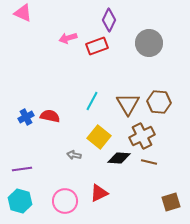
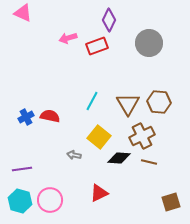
pink circle: moved 15 px left, 1 px up
